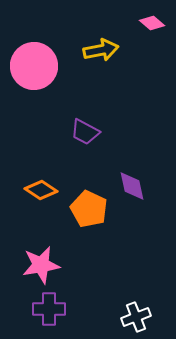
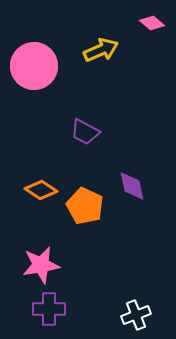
yellow arrow: rotated 12 degrees counterclockwise
orange pentagon: moved 4 px left, 3 px up
white cross: moved 2 px up
